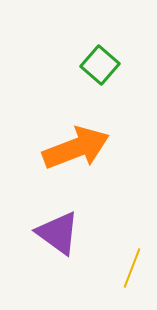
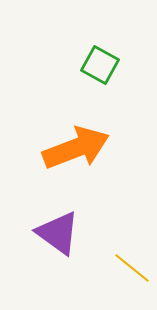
green square: rotated 12 degrees counterclockwise
yellow line: rotated 72 degrees counterclockwise
